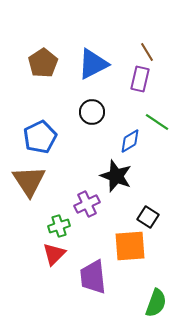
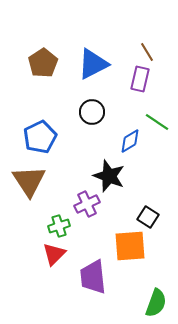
black star: moved 7 px left
